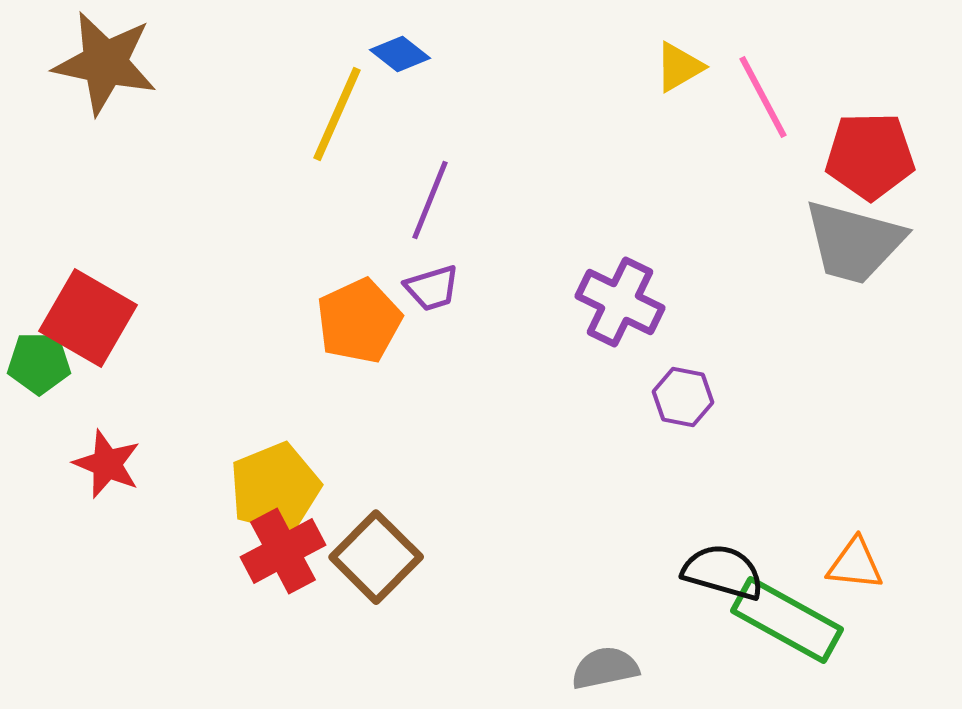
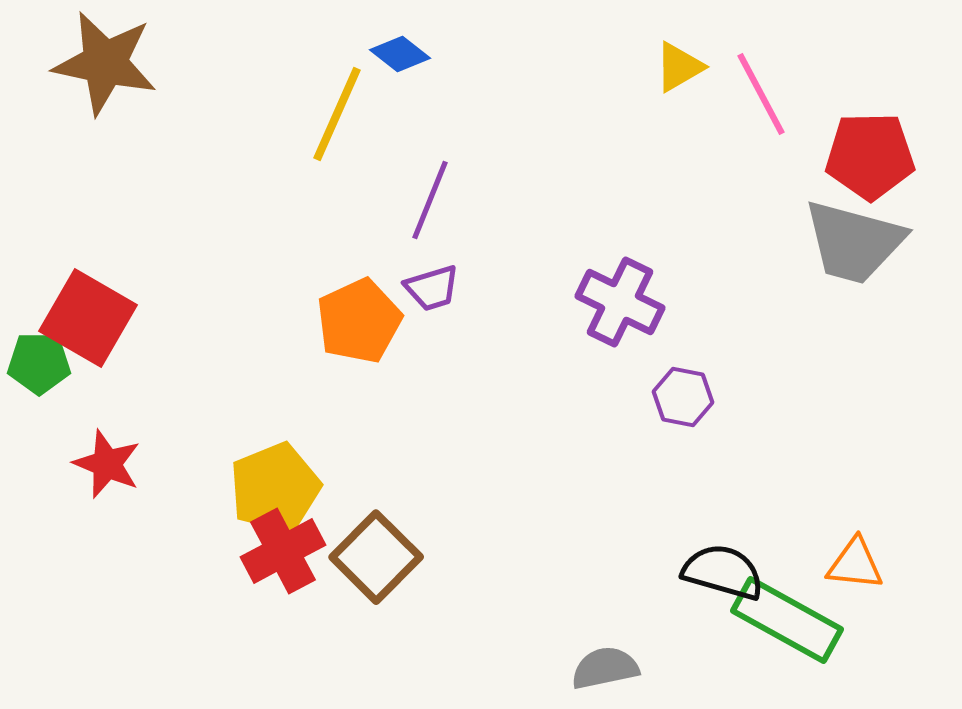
pink line: moved 2 px left, 3 px up
